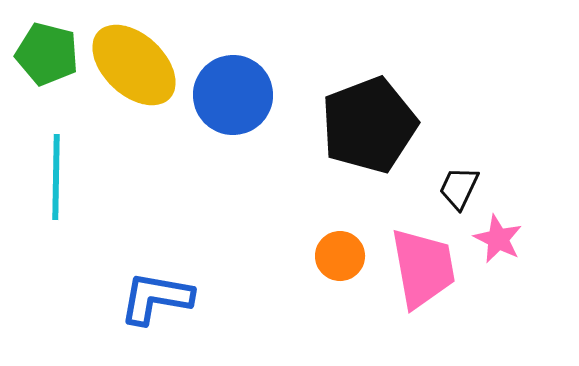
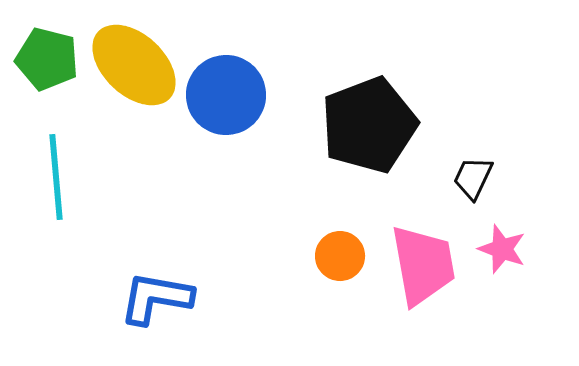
green pentagon: moved 5 px down
blue circle: moved 7 px left
cyan line: rotated 6 degrees counterclockwise
black trapezoid: moved 14 px right, 10 px up
pink star: moved 4 px right, 10 px down; rotated 6 degrees counterclockwise
pink trapezoid: moved 3 px up
